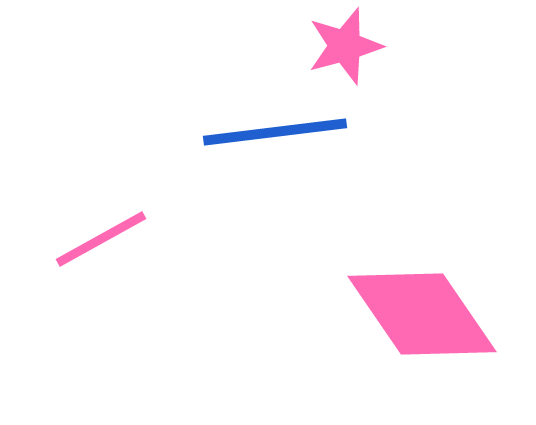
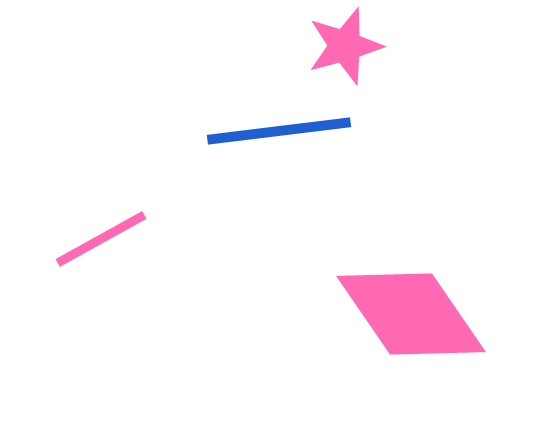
blue line: moved 4 px right, 1 px up
pink diamond: moved 11 px left
